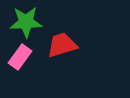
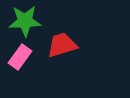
green star: moved 1 px left, 1 px up
